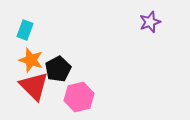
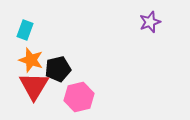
black pentagon: rotated 15 degrees clockwise
red triangle: rotated 16 degrees clockwise
